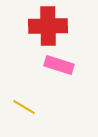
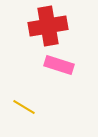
red cross: rotated 9 degrees counterclockwise
